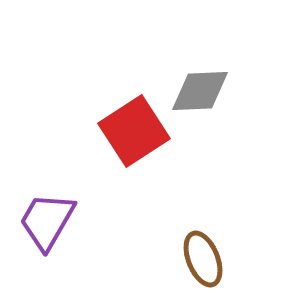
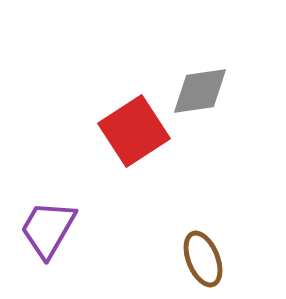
gray diamond: rotated 6 degrees counterclockwise
purple trapezoid: moved 1 px right, 8 px down
